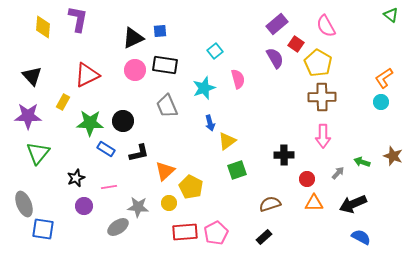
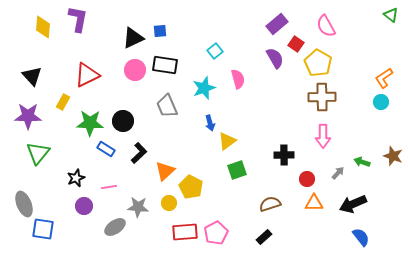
black L-shape at (139, 153): rotated 30 degrees counterclockwise
gray ellipse at (118, 227): moved 3 px left
blue semicircle at (361, 237): rotated 24 degrees clockwise
